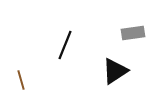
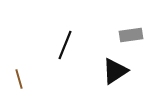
gray rectangle: moved 2 px left, 2 px down
brown line: moved 2 px left, 1 px up
